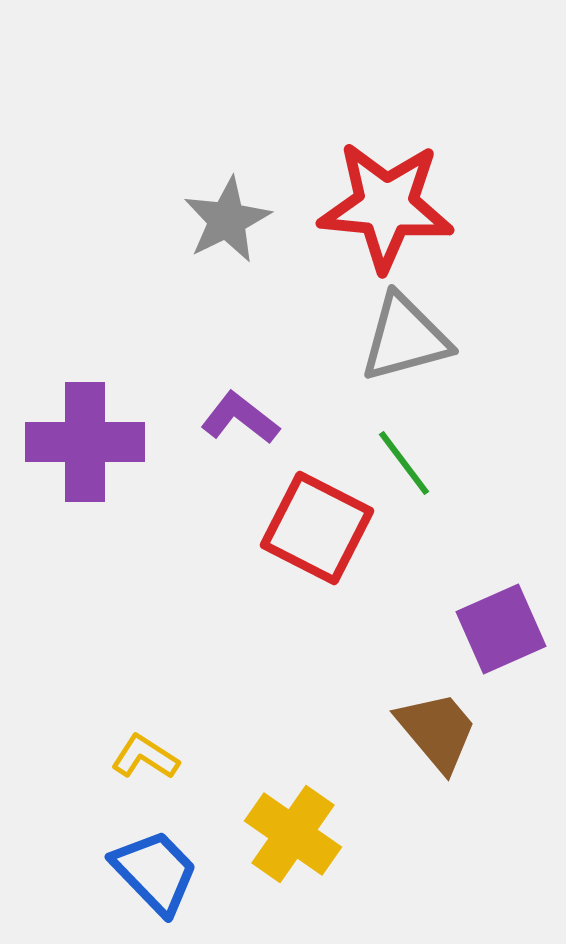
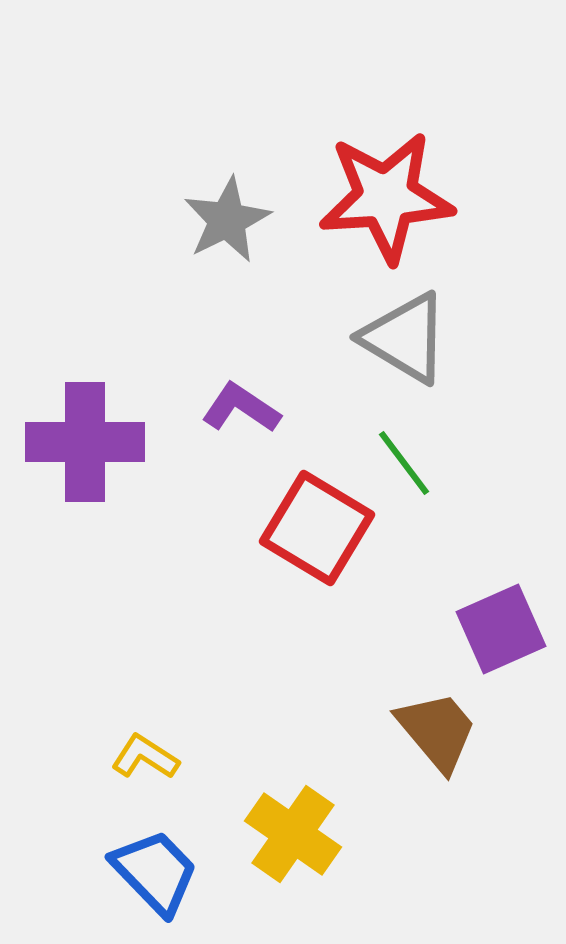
red star: moved 9 px up; rotated 9 degrees counterclockwise
gray triangle: rotated 46 degrees clockwise
purple L-shape: moved 1 px right, 10 px up; rotated 4 degrees counterclockwise
red square: rotated 4 degrees clockwise
